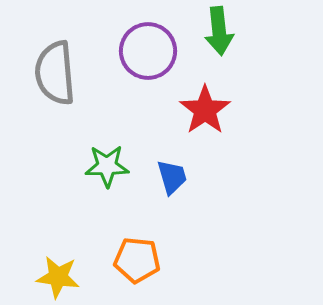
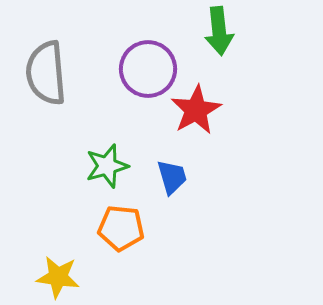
purple circle: moved 18 px down
gray semicircle: moved 9 px left
red star: moved 9 px left; rotated 6 degrees clockwise
green star: rotated 15 degrees counterclockwise
orange pentagon: moved 16 px left, 32 px up
